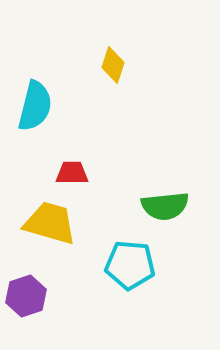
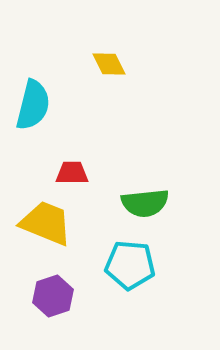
yellow diamond: moved 4 px left, 1 px up; rotated 45 degrees counterclockwise
cyan semicircle: moved 2 px left, 1 px up
green semicircle: moved 20 px left, 3 px up
yellow trapezoid: moved 4 px left; rotated 6 degrees clockwise
purple hexagon: moved 27 px right
